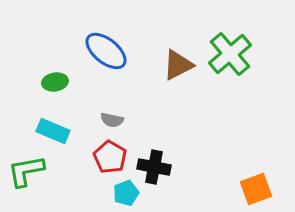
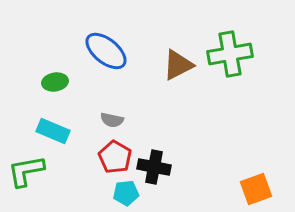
green cross: rotated 30 degrees clockwise
red pentagon: moved 5 px right
cyan pentagon: rotated 15 degrees clockwise
